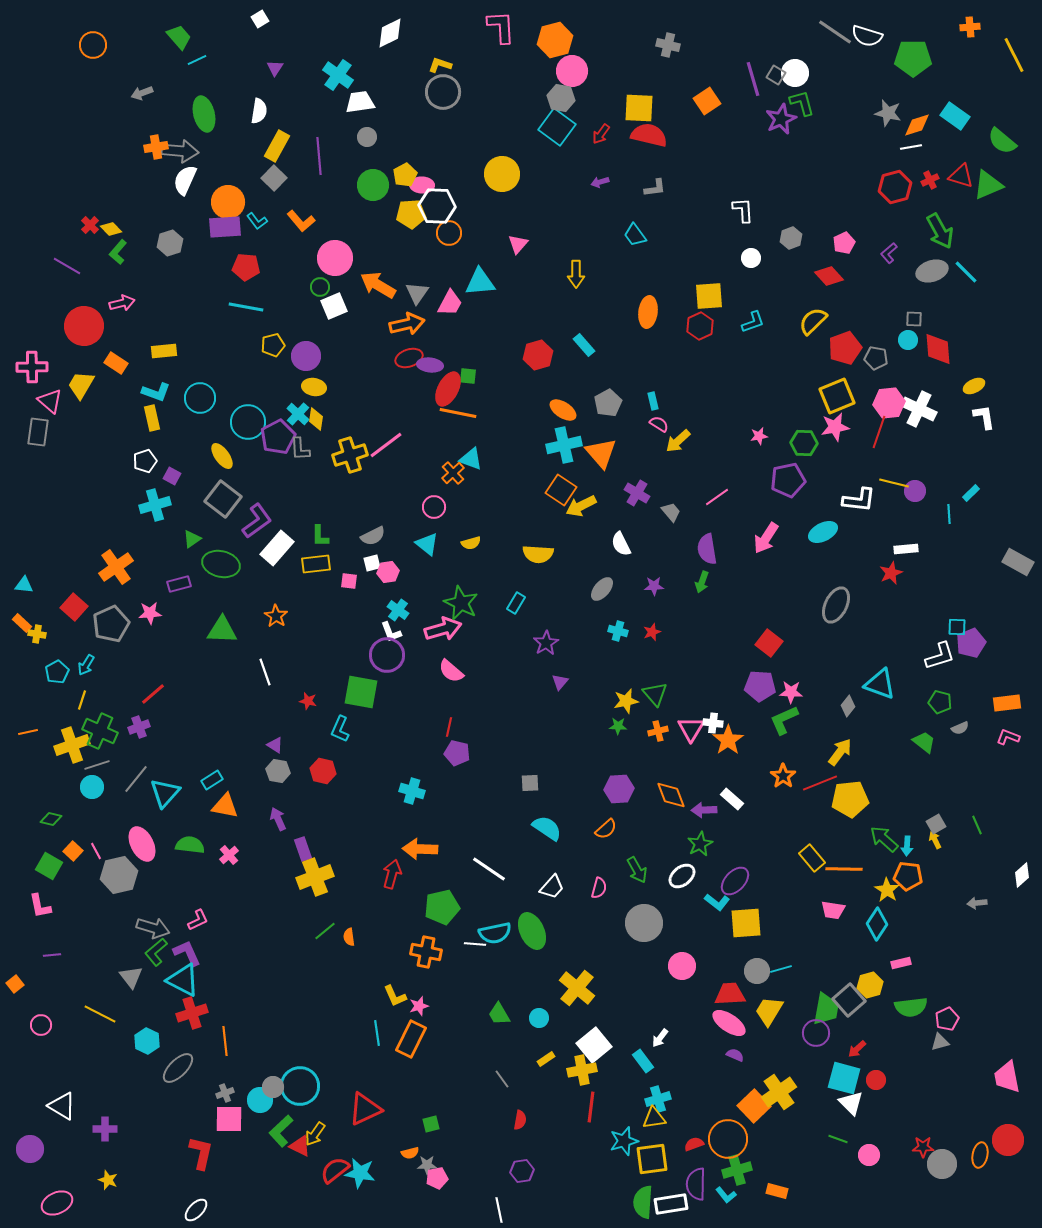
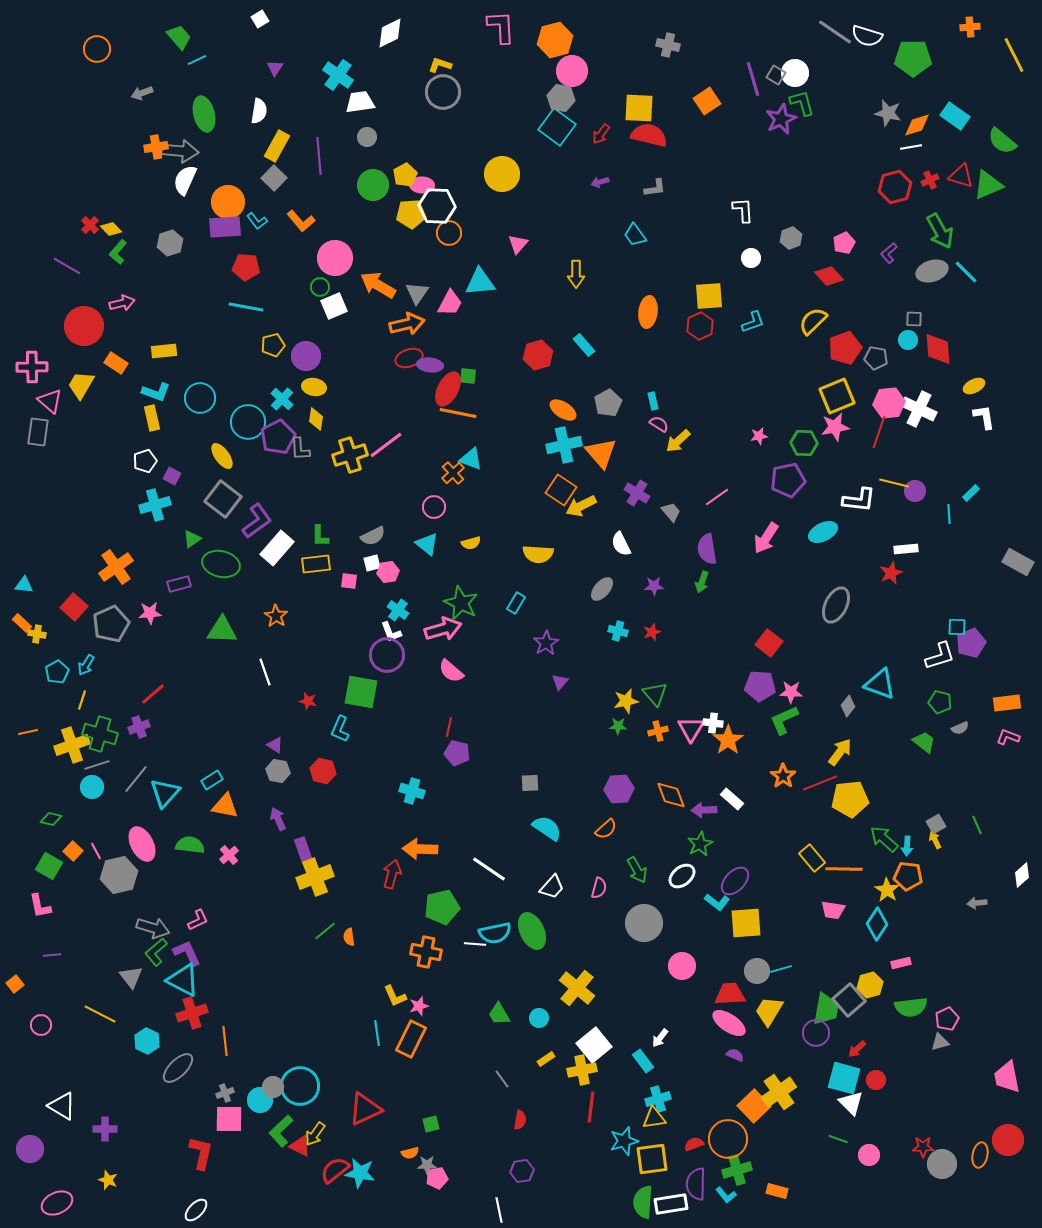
orange circle at (93, 45): moved 4 px right, 4 px down
cyan cross at (298, 414): moved 16 px left, 15 px up
green cross at (100, 731): moved 3 px down; rotated 8 degrees counterclockwise
